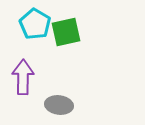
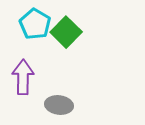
green square: rotated 32 degrees counterclockwise
